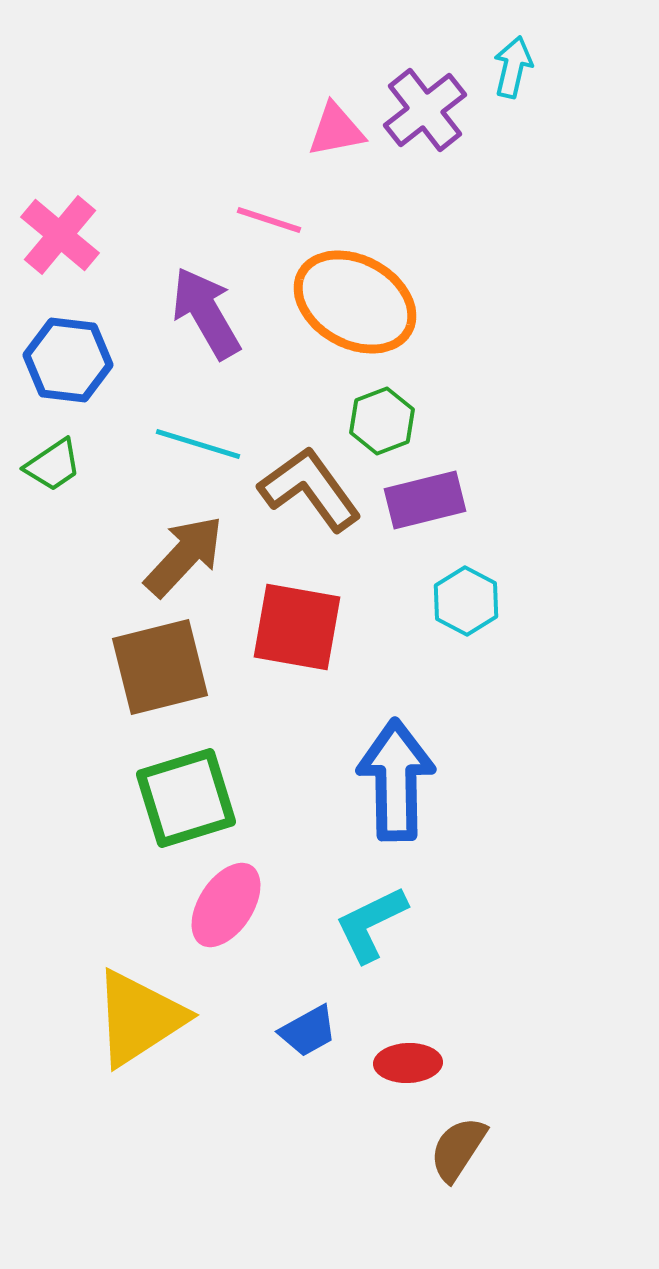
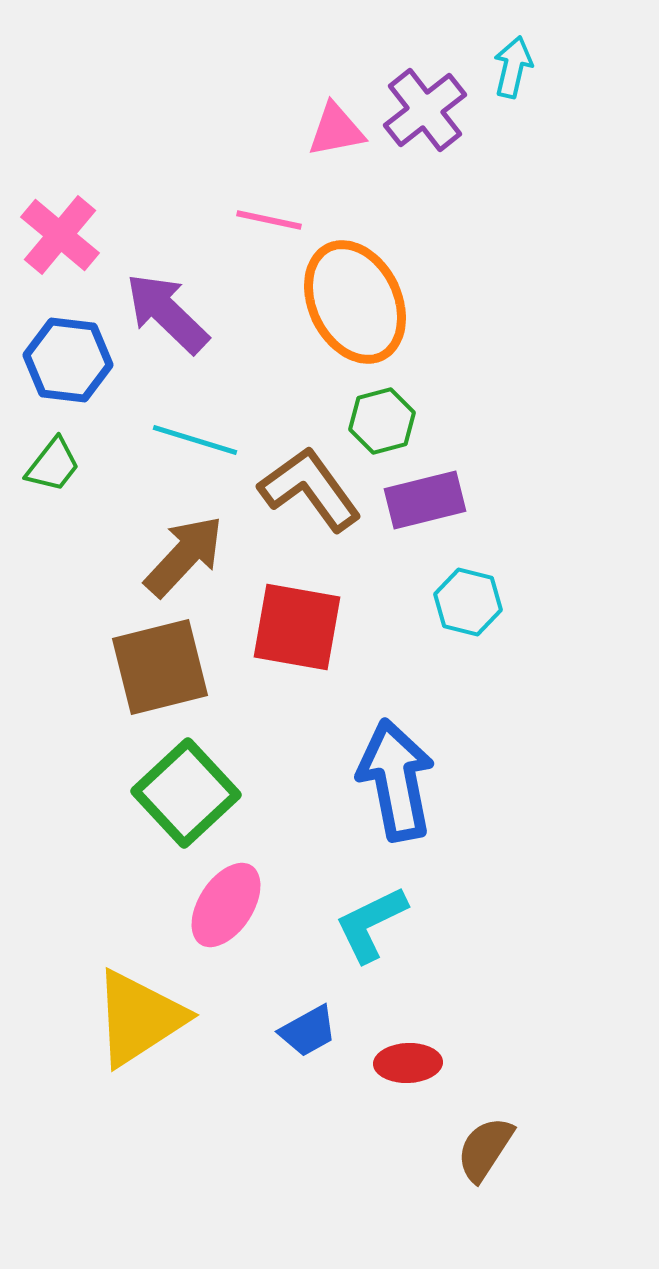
pink line: rotated 6 degrees counterclockwise
orange ellipse: rotated 35 degrees clockwise
purple arrow: moved 39 px left; rotated 16 degrees counterclockwise
green hexagon: rotated 6 degrees clockwise
cyan line: moved 3 px left, 4 px up
green trapezoid: rotated 18 degrees counterclockwise
cyan hexagon: moved 2 px right, 1 px down; rotated 14 degrees counterclockwise
blue arrow: rotated 10 degrees counterclockwise
green square: moved 5 px up; rotated 26 degrees counterclockwise
brown semicircle: moved 27 px right
